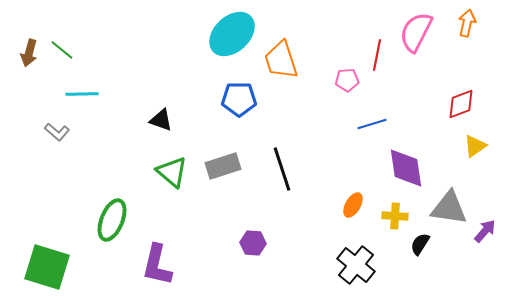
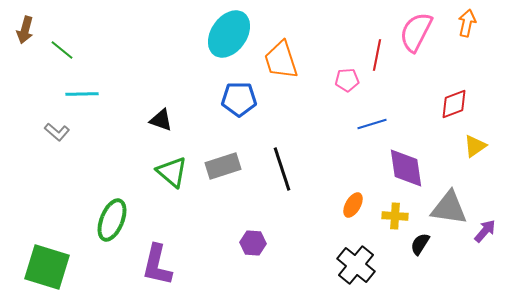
cyan ellipse: moved 3 px left; rotated 12 degrees counterclockwise
brown arrow: moved 4 px left, 23 px up
red diamond: moved 7 px left
